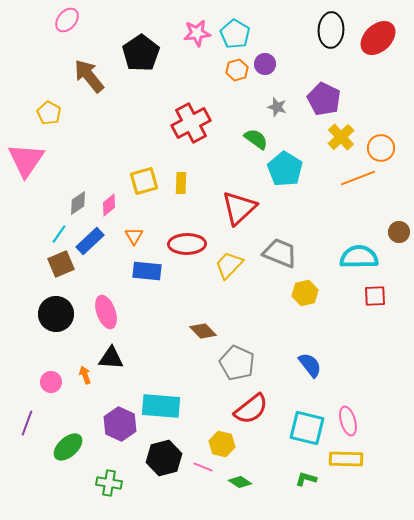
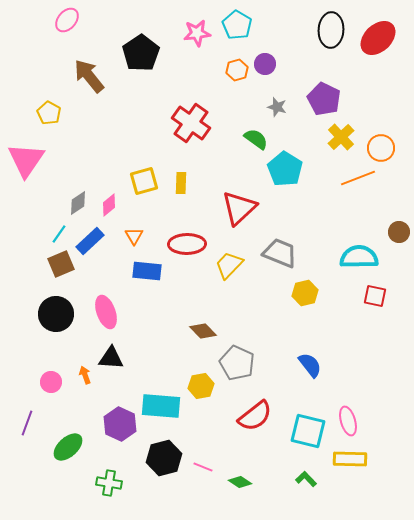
cyan pentagon at (235, 34): moved 2 px right, 9 px up
red cross at (191, 123): rotated 27 degrees counterclockwise
red square at (375, 296): rotated 15 degrees clockwise
red semicircle at (251, 409): moved 4 px right, 7 px down
cyan square at (307, 428): moved 1 px right, 3 px down
yellow hexagon at (222, 444): moved 21 px left, 58 px up; rotated 25 degrees counterclockwise
yellow rectangle at (346, 459): moved 4 px right
green L-shape at (306, 479): rotated 30 degrees clockwise
